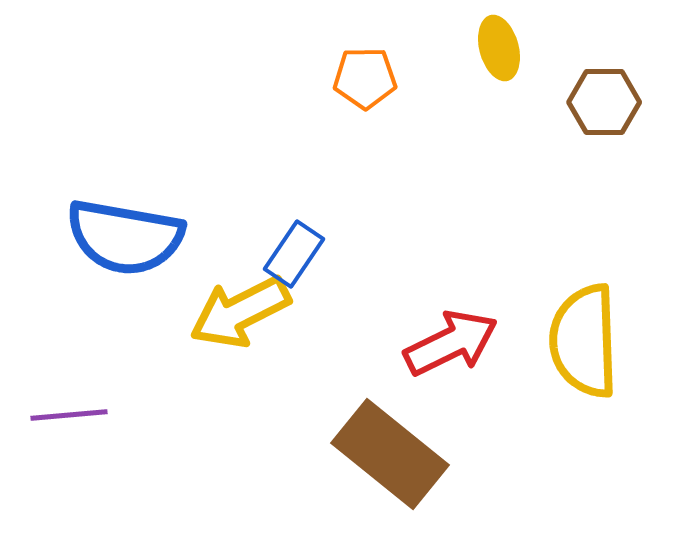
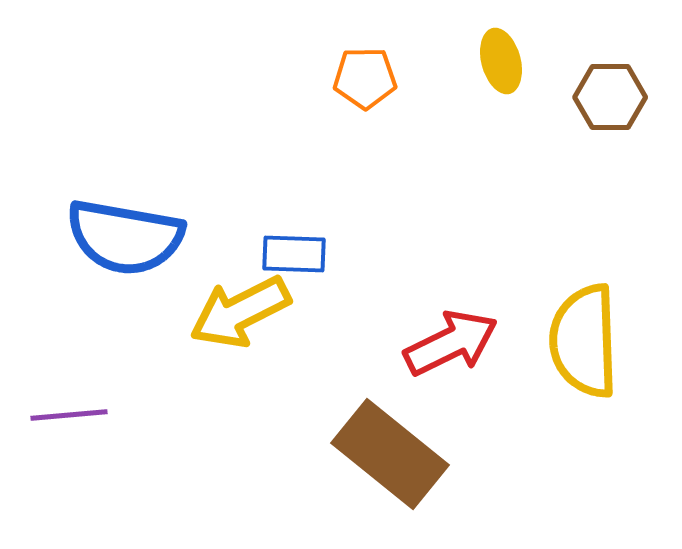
yellow ellipse: moved 2 px right, 13 px down
brown hexagon: moved 6 px right, 5 px up
blue rectangle: rotated 58 degrees clockwise
